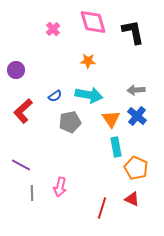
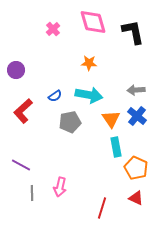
orange star: moved 1 px right, 2 px down
red triangle: moved 4 px right, 1 px up
